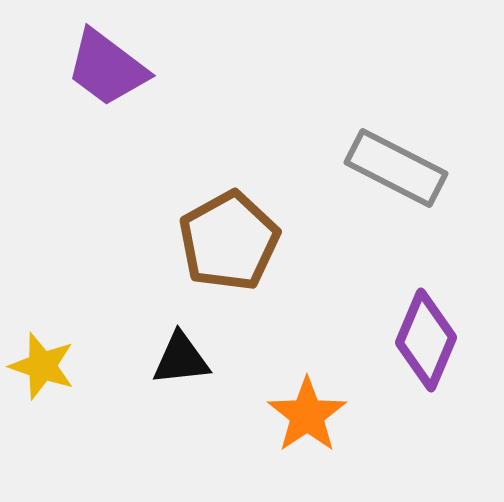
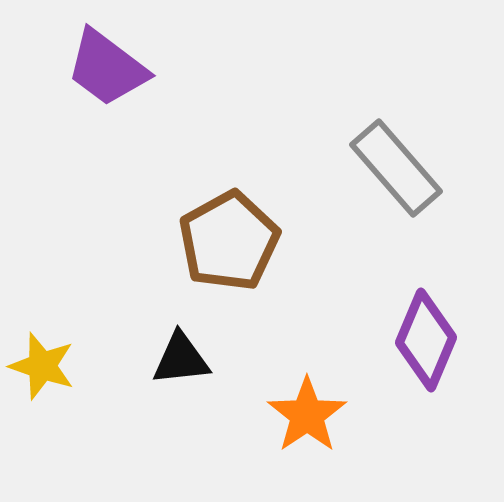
gray rectangle: rotated 22 degrees clockwise
